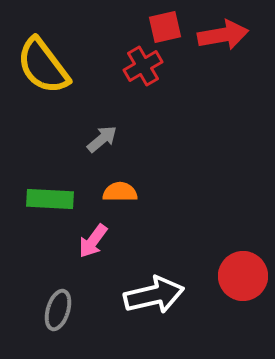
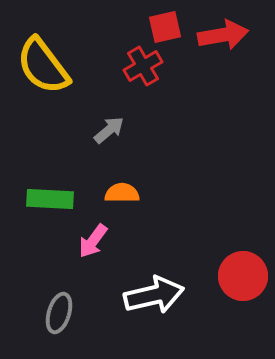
gray arrow: moved 7 px right, 9 px up
orange semicircle: moved 2 px right, 1 px down
gray ellipse: moved 1 px right, 3 px down
